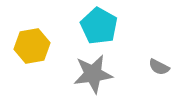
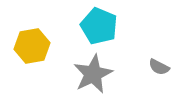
cyan pentagon: rotated 6 degrees counterclockwise
gray star: rotated 18 degrees counterclockwise
